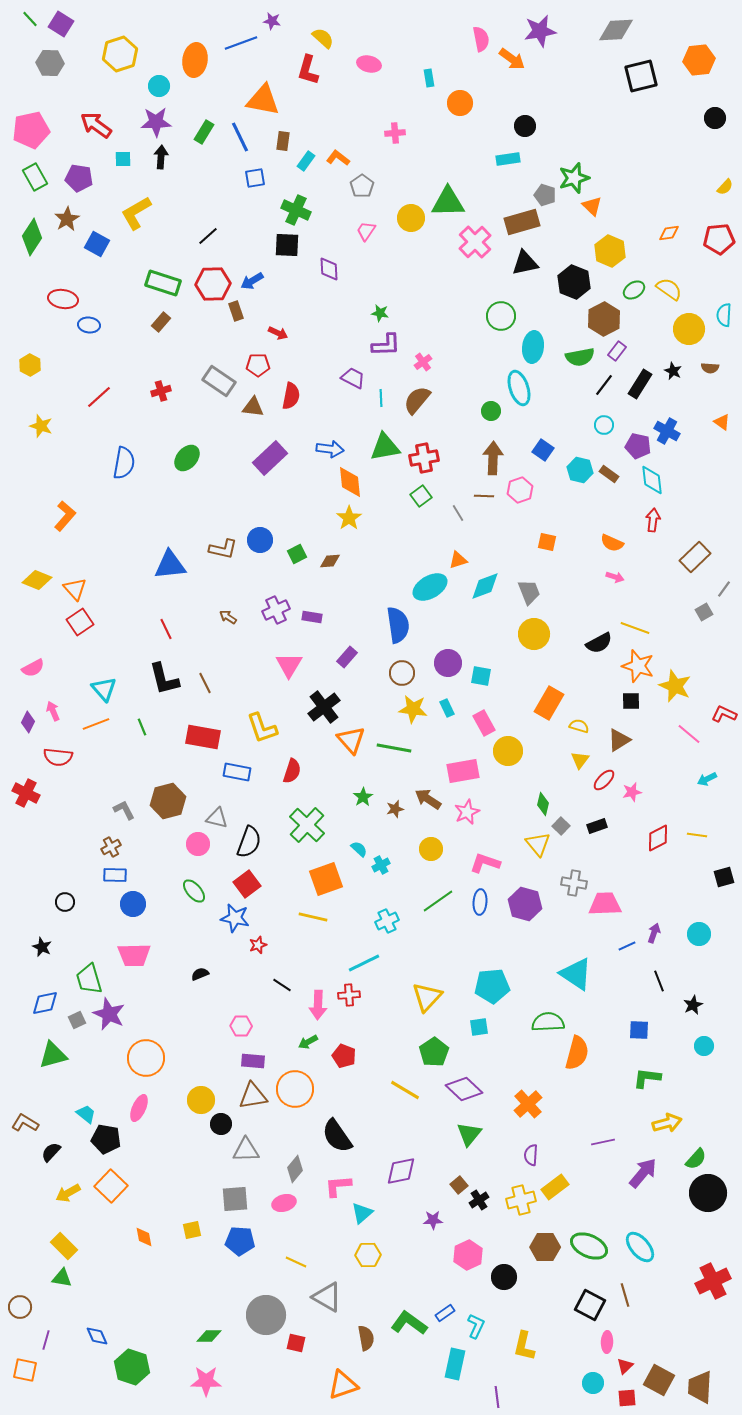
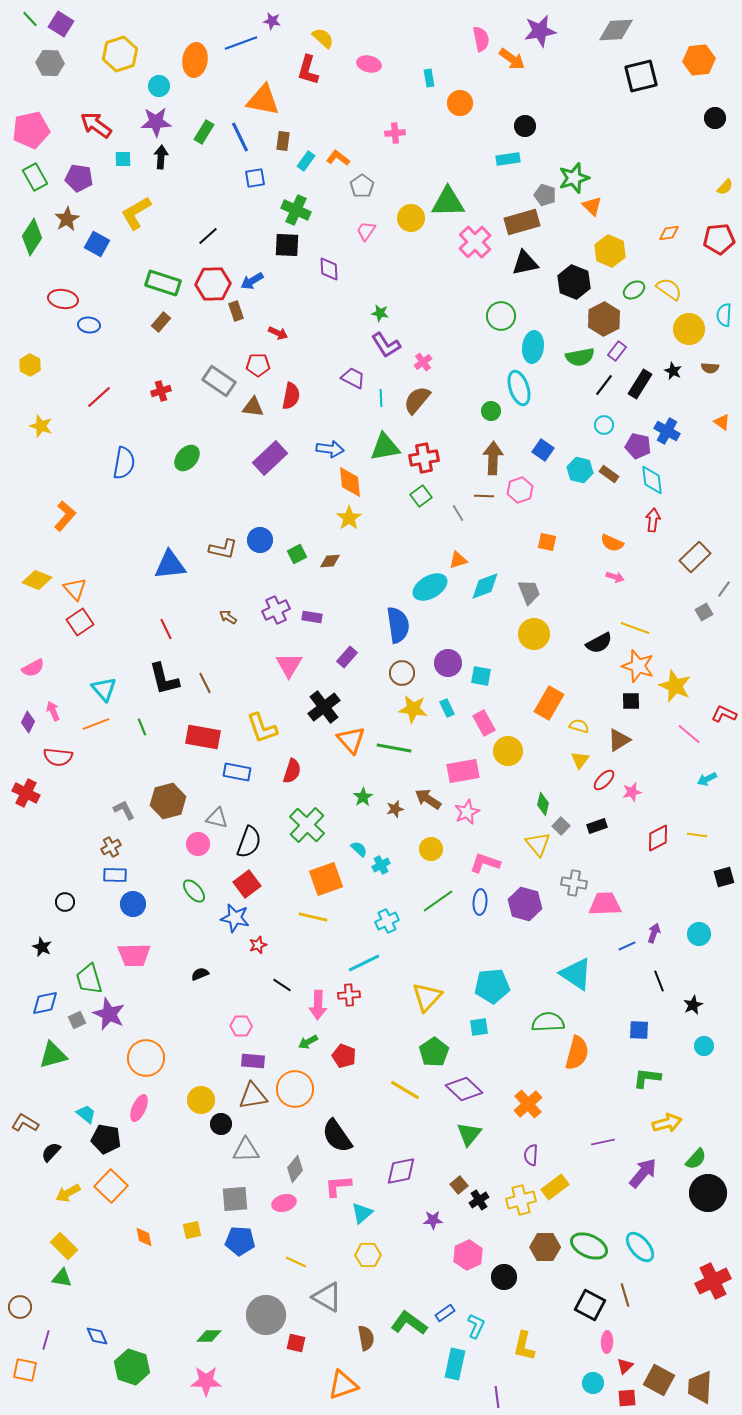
purple L-shape at (386, 345): rotated 60 degrees clockwise
